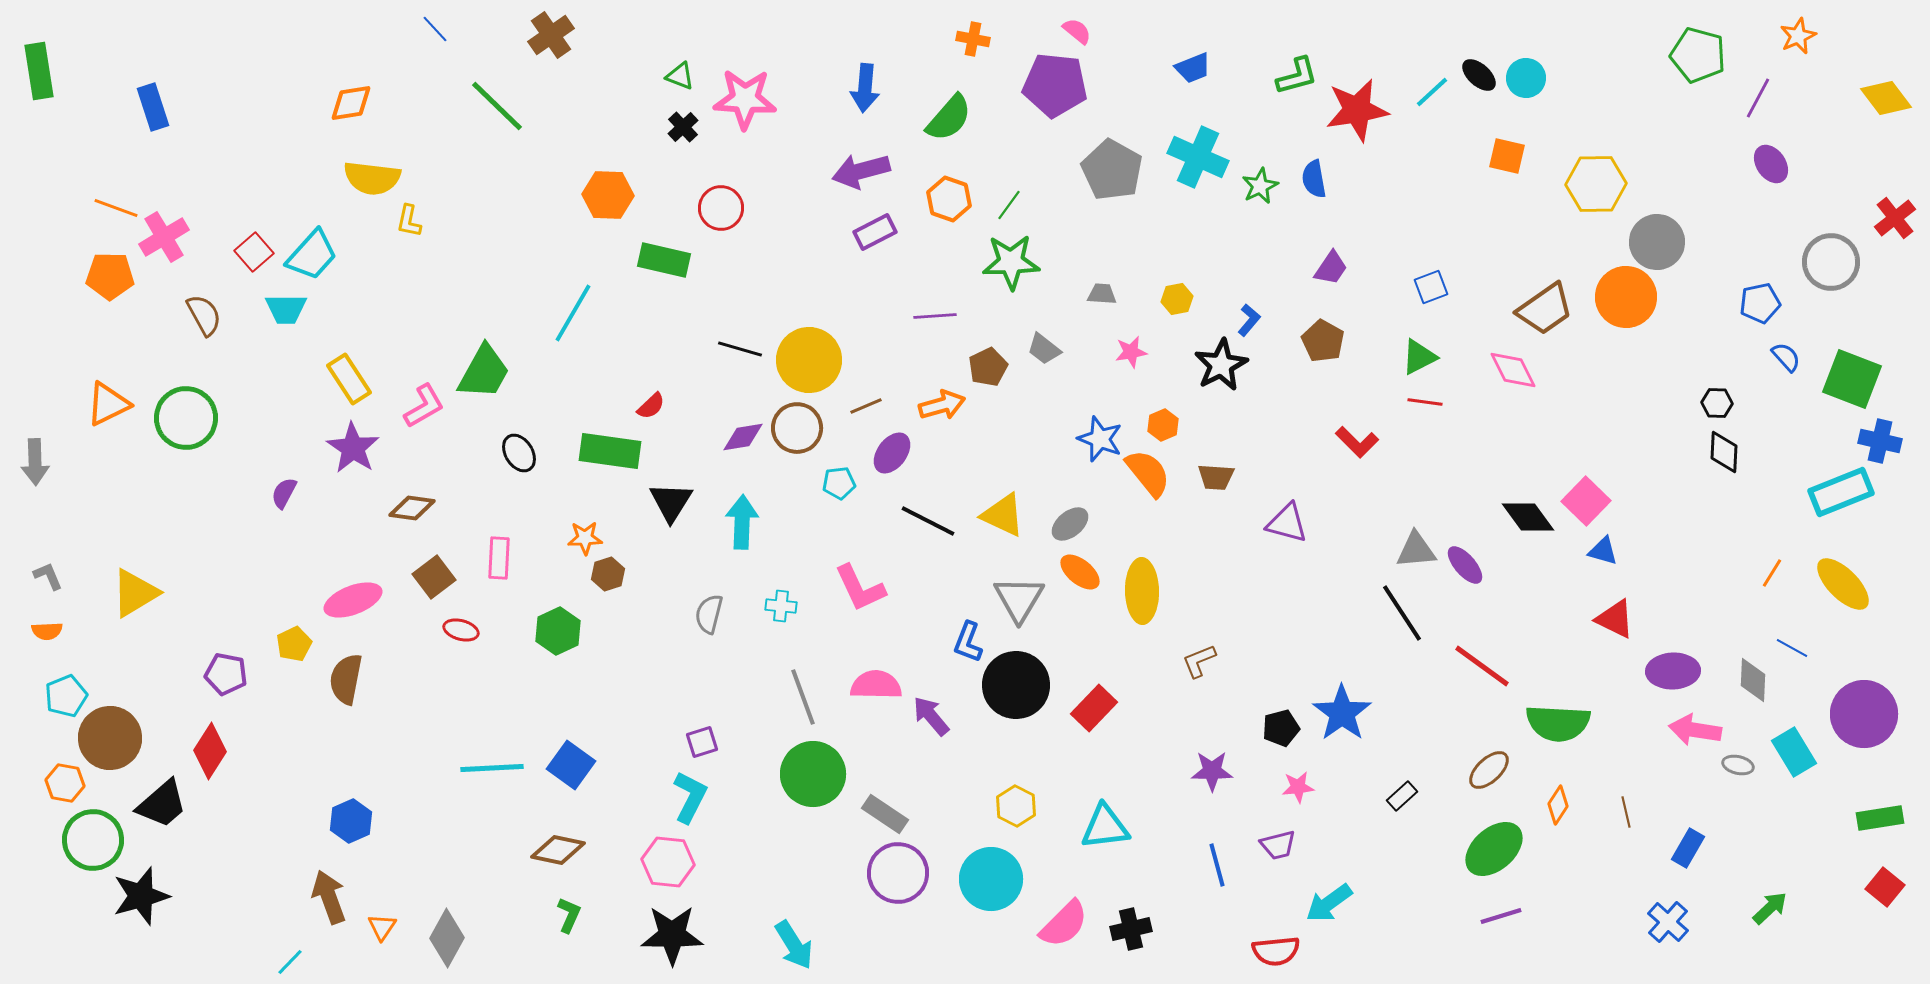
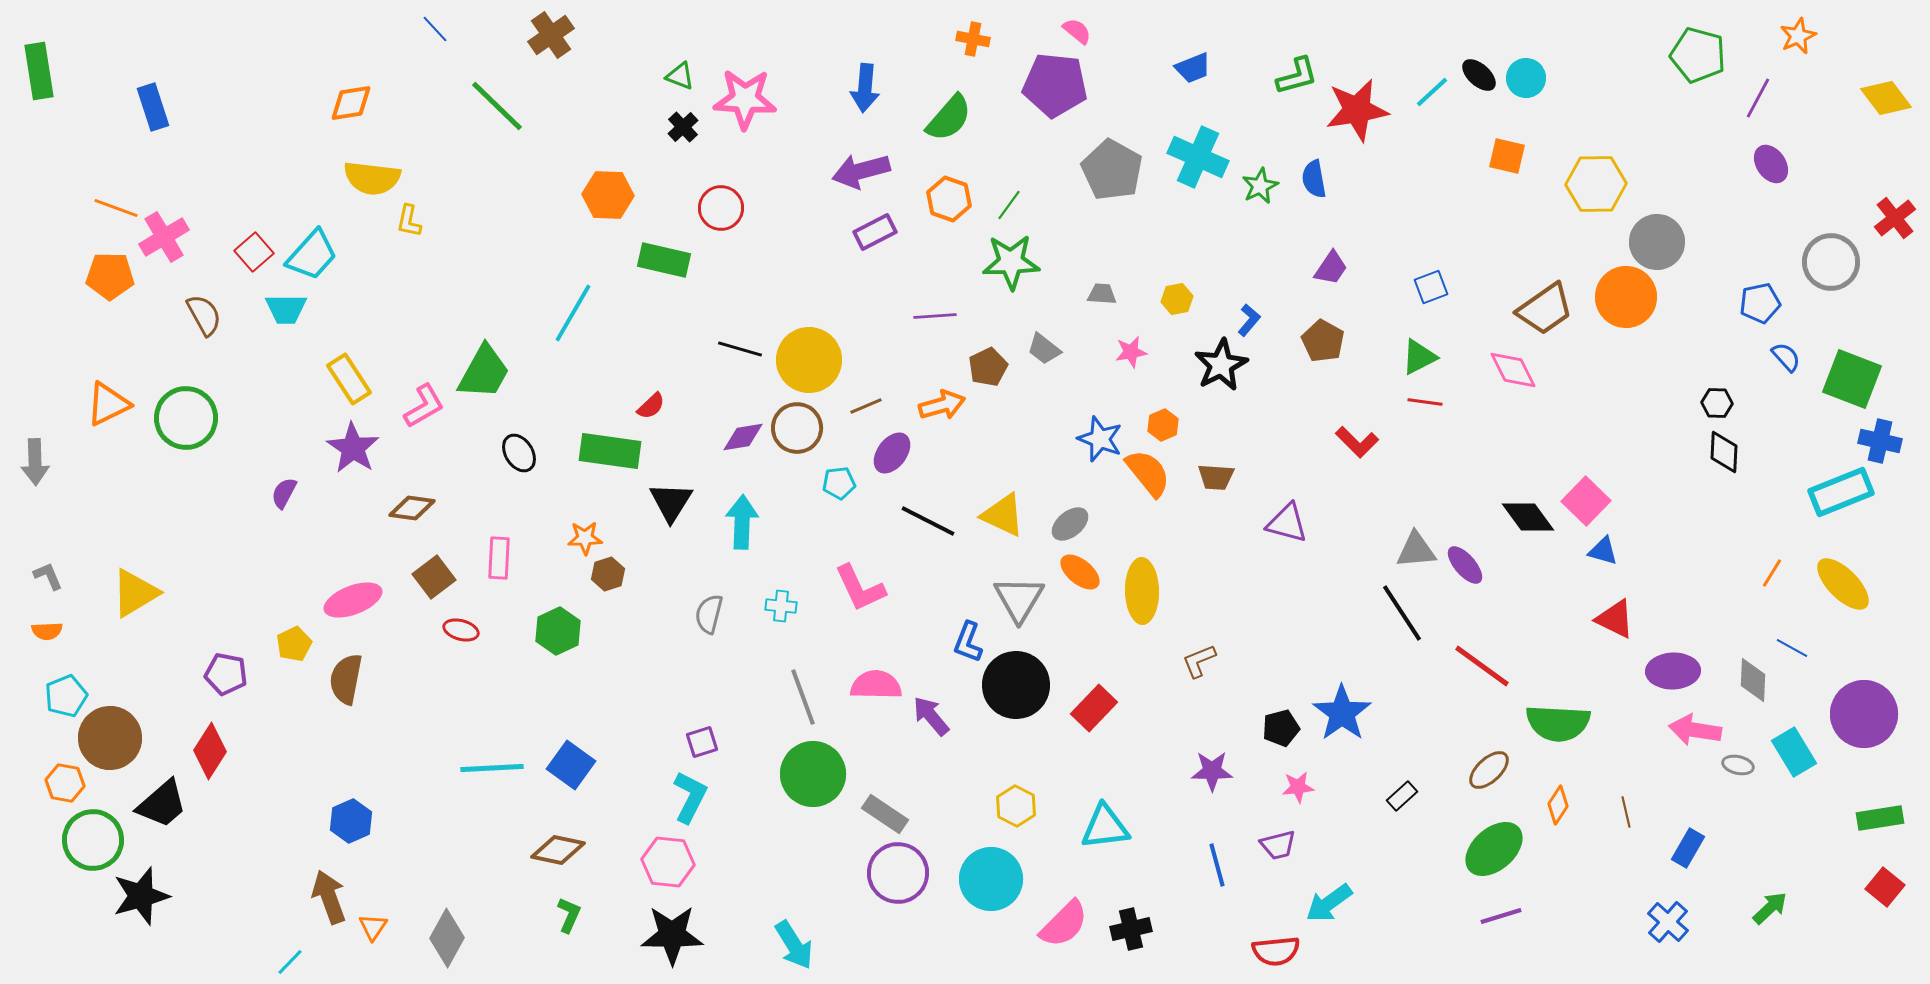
orange triangle at (382, 927): moved 9 px left
